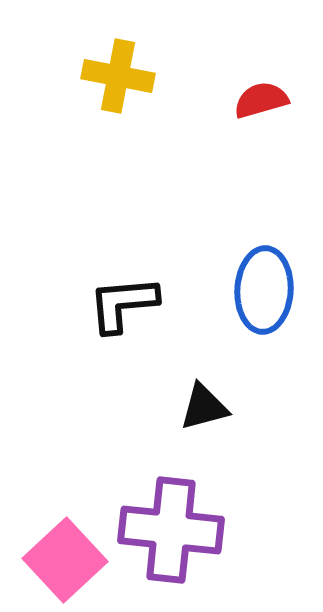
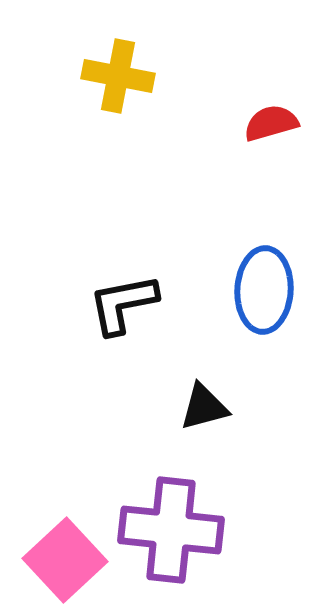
red semicircle: moved 10 px right, 23 px down
black L-shape: rotated 6 degrees counterclockwise
